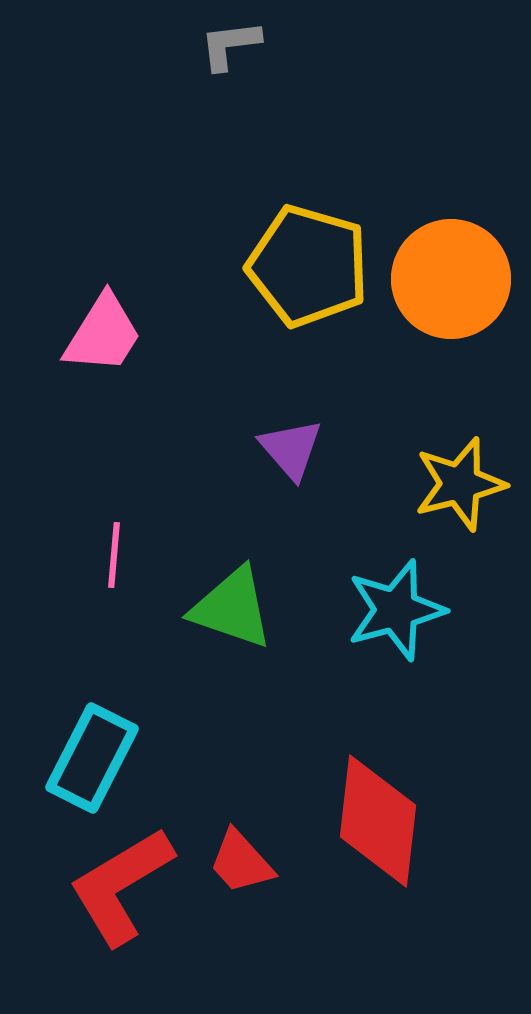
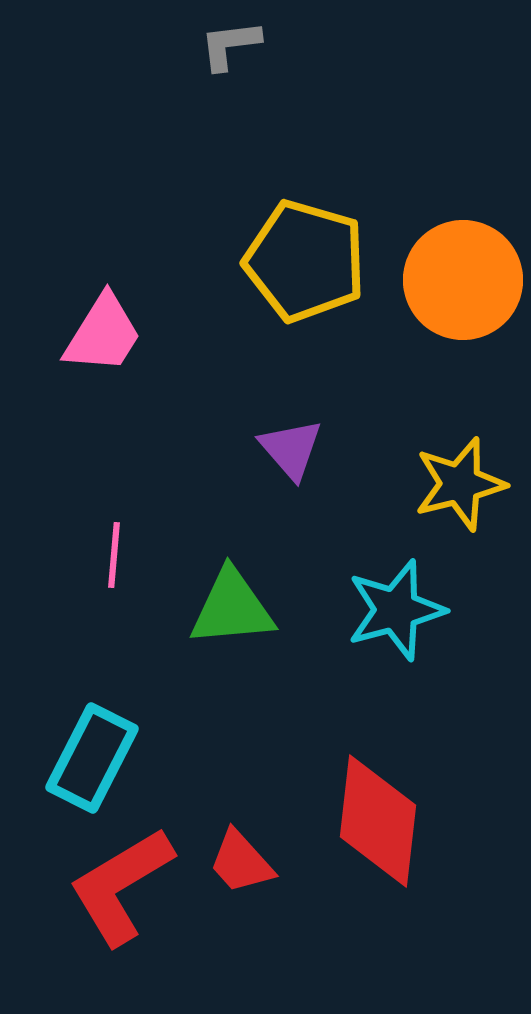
yellow pentagon: moved 3 px left, 5 px up
orange circle: moved 12 px right, 1 px down
green triangle: rotated 24 degrees counterclockwise
